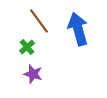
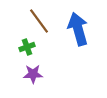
green cross: rotated 21 degrees clockwise
purple star: rotated 18 degrees counterclockwise
